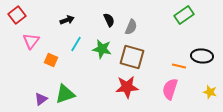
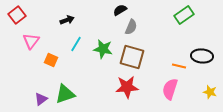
black semicircle: moved 11 px right, 10 px up; rotated 96 degrees counterclockwise
green star: moved 1 px right
